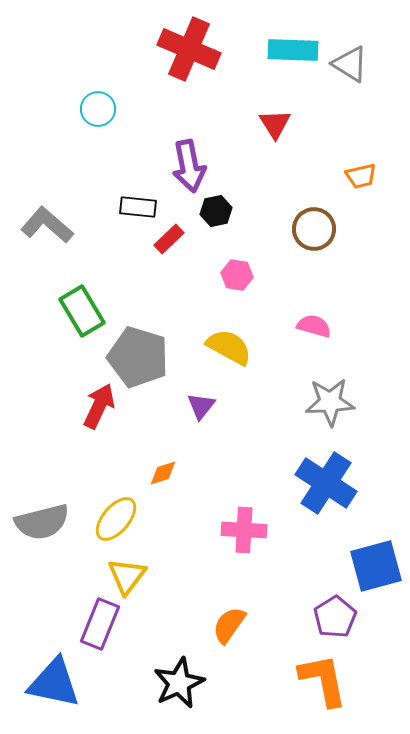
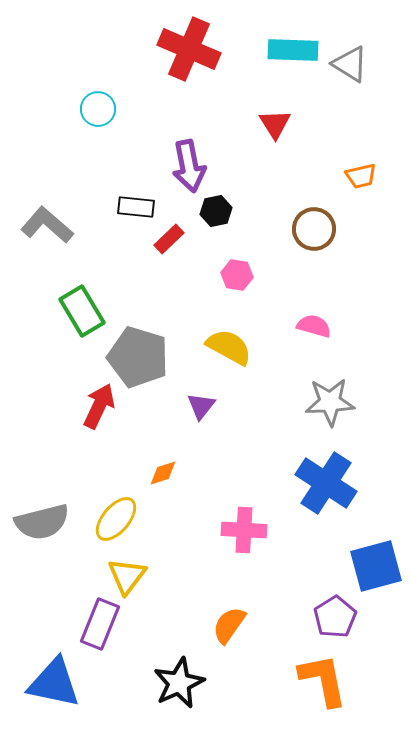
black rectangle: moved 2 px left
